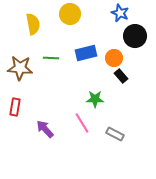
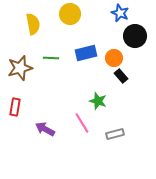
brown star: rotated 20 degrees counterclockwise
green star: moved 3 px right, 2 px down; rotated 18 degrees clockwise
purple arrow: rotated 18 degrees counterclockwise
gray rectangle: rotated 42 degrees counterclockwise
